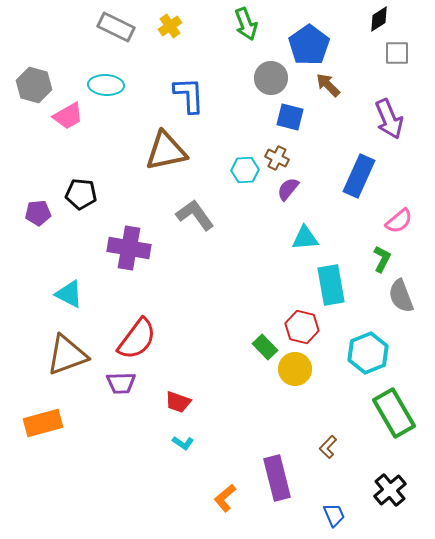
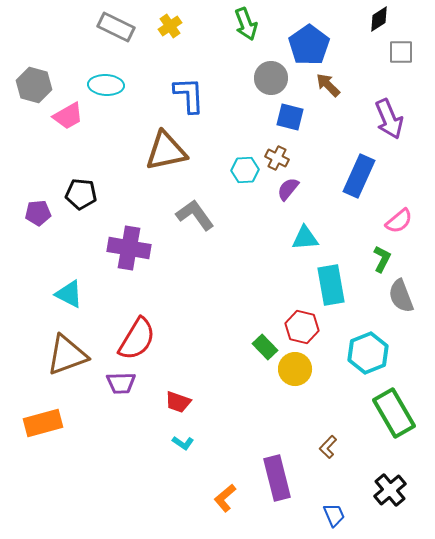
gray square at (397, 53): moved 4 px right, 1 px up
red semicircle at (137, 339): rotated 6 degrees counterclockwise
